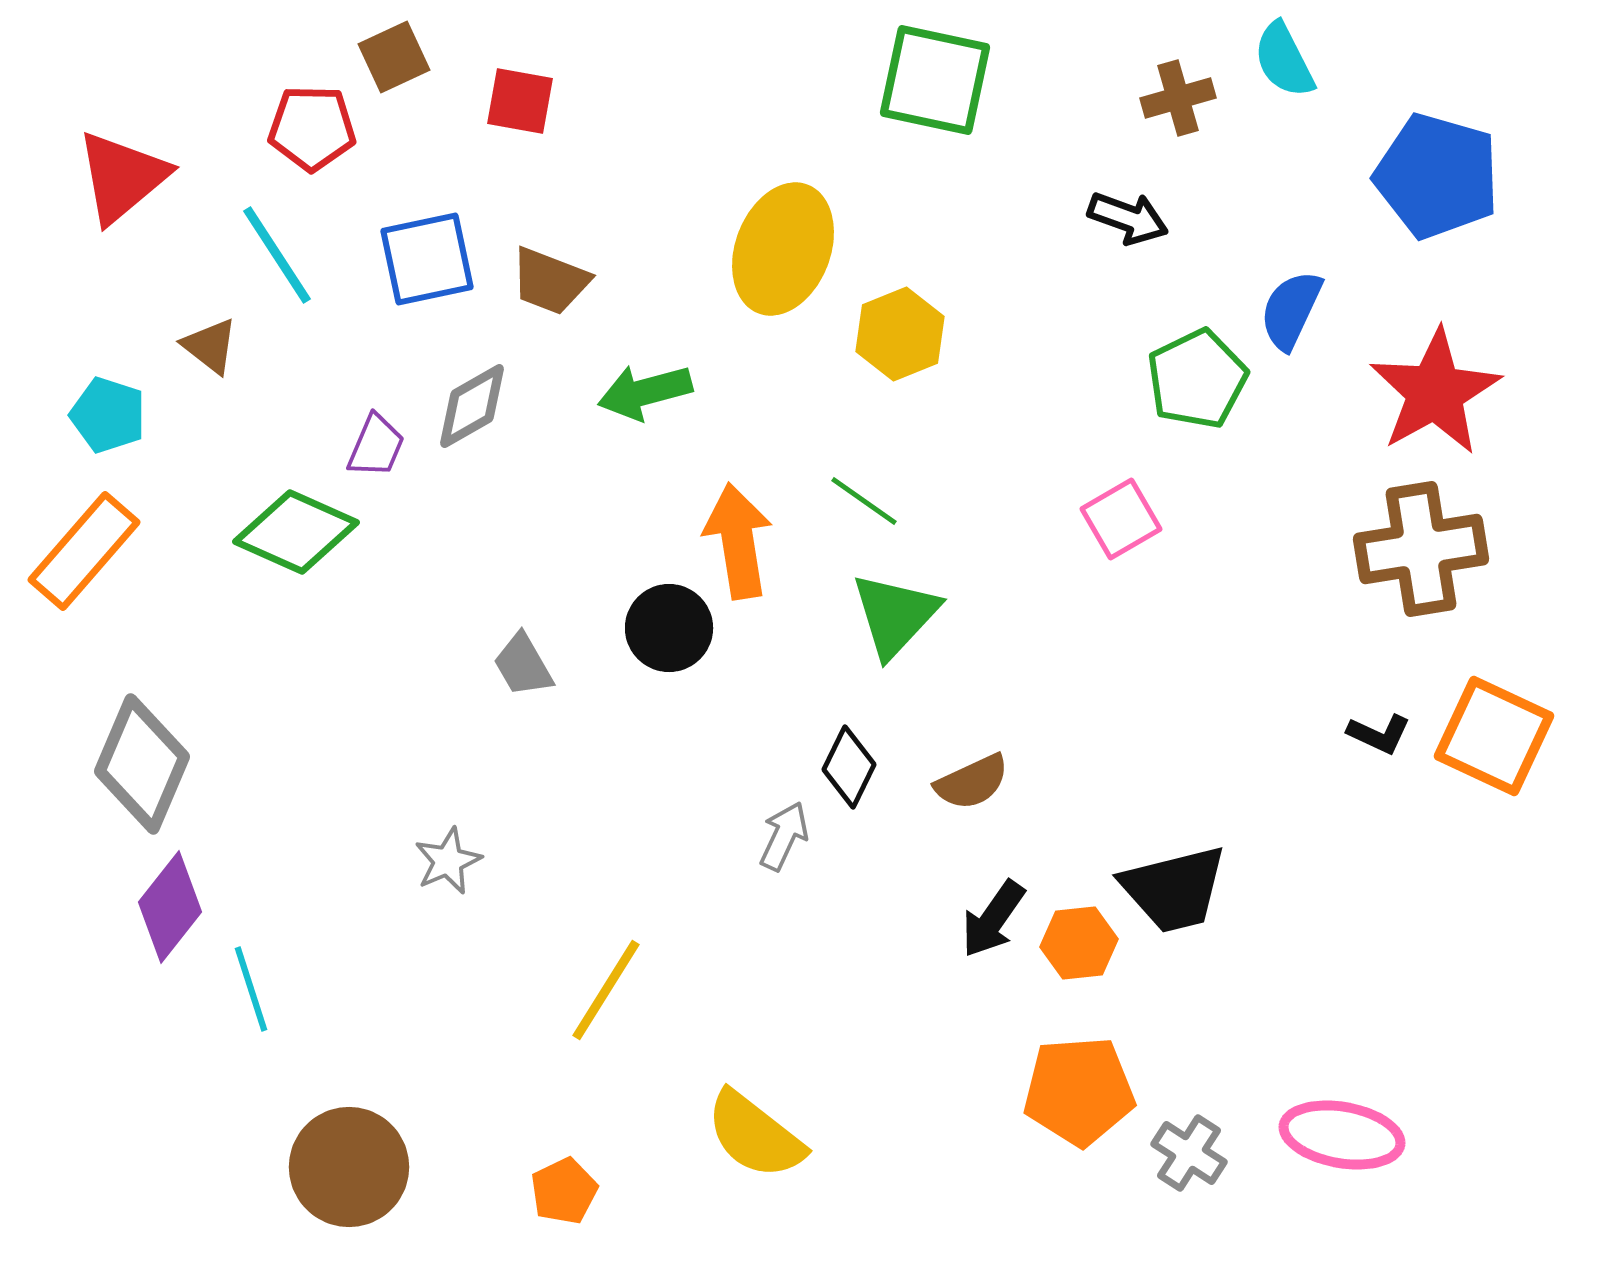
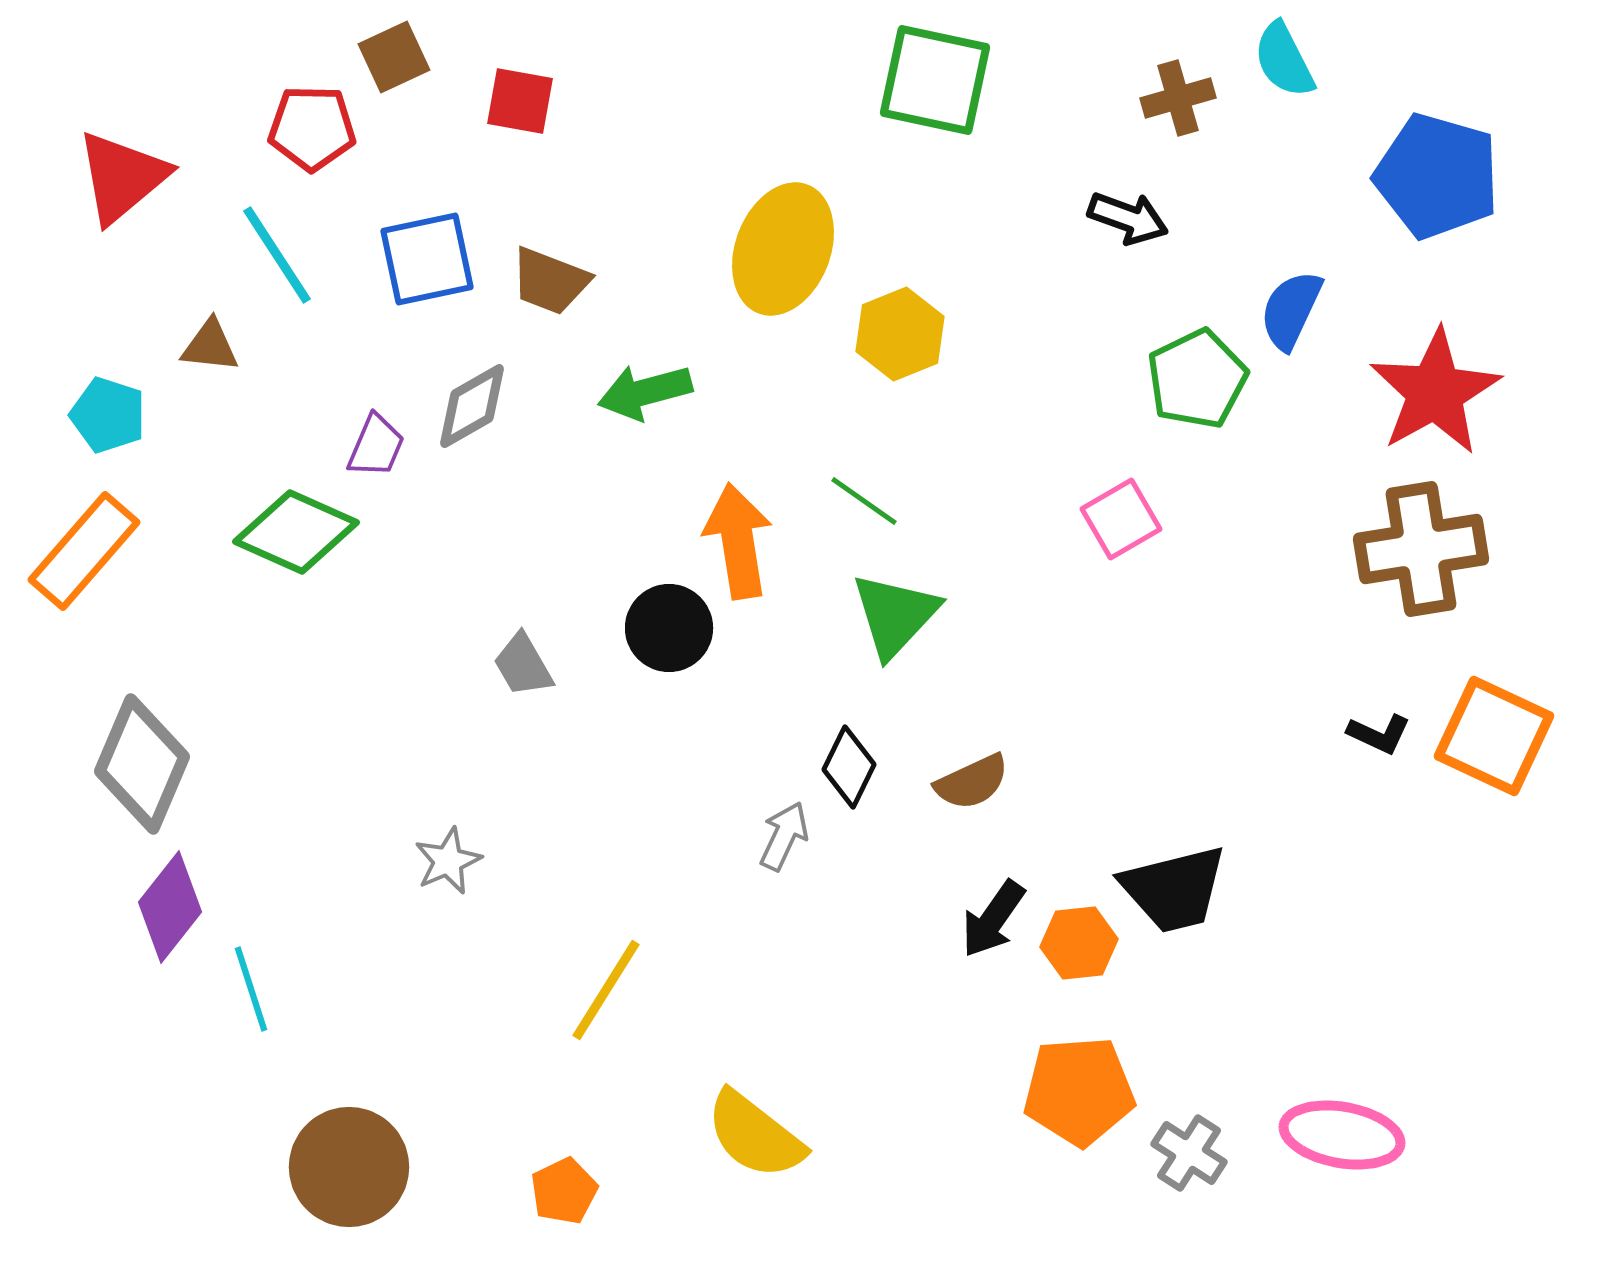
brown triangle at (210, 346): rotated 32 degrees counterclockwise
